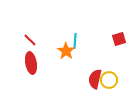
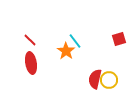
cyan line: rotated 42 degrees counterclockwise
